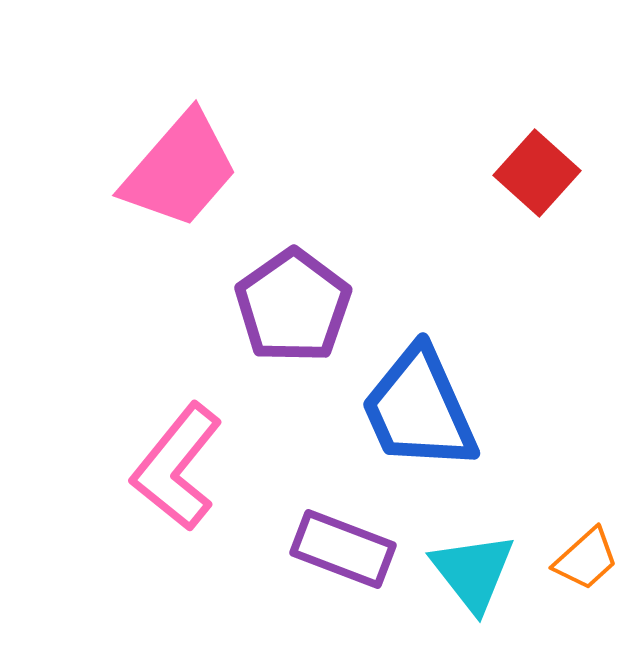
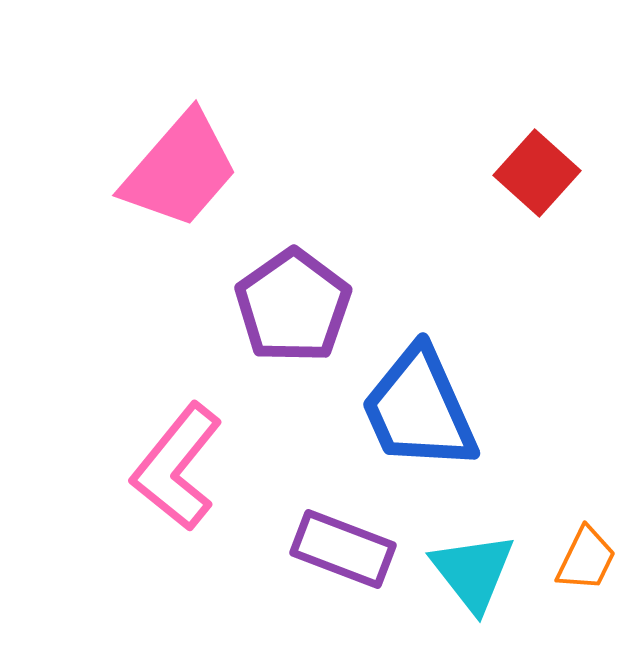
orange trapezoid: rotated 22 degrees counterclockwise
